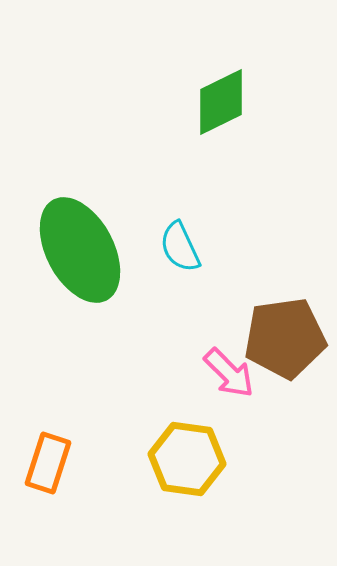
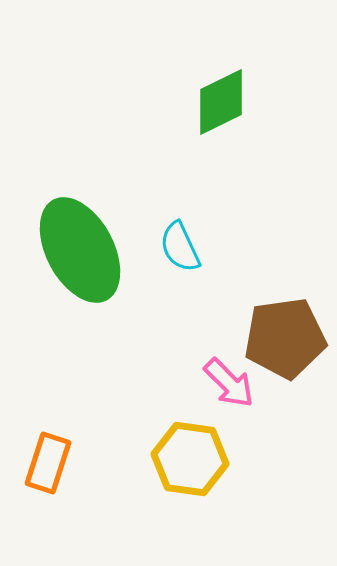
pink arrow: moved 10 px down
yellow hexagon: moved 3 px right
